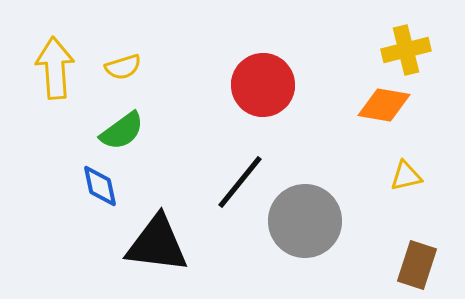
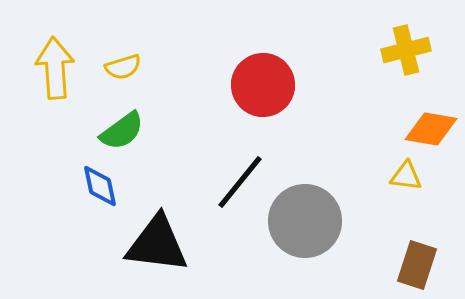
orange diamond: moved 47 px right, 24 px down
yellow triangle: rotated 20 degrees clockwise
